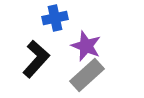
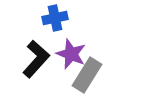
purple star: moved 15 px left, 8 px down
gray rectangle: rotated 16 degrees counterclockwise
